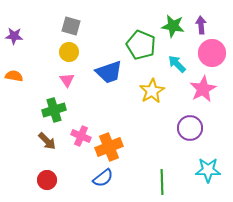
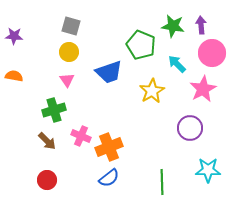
blue semicircle: moved 6 px right
